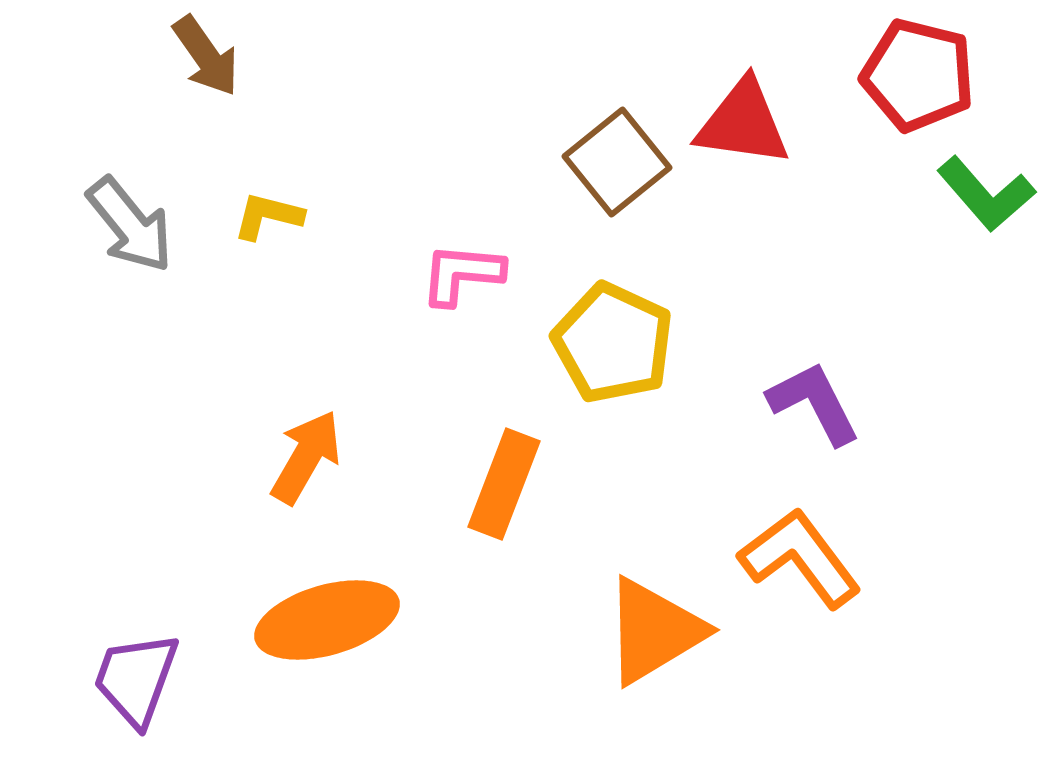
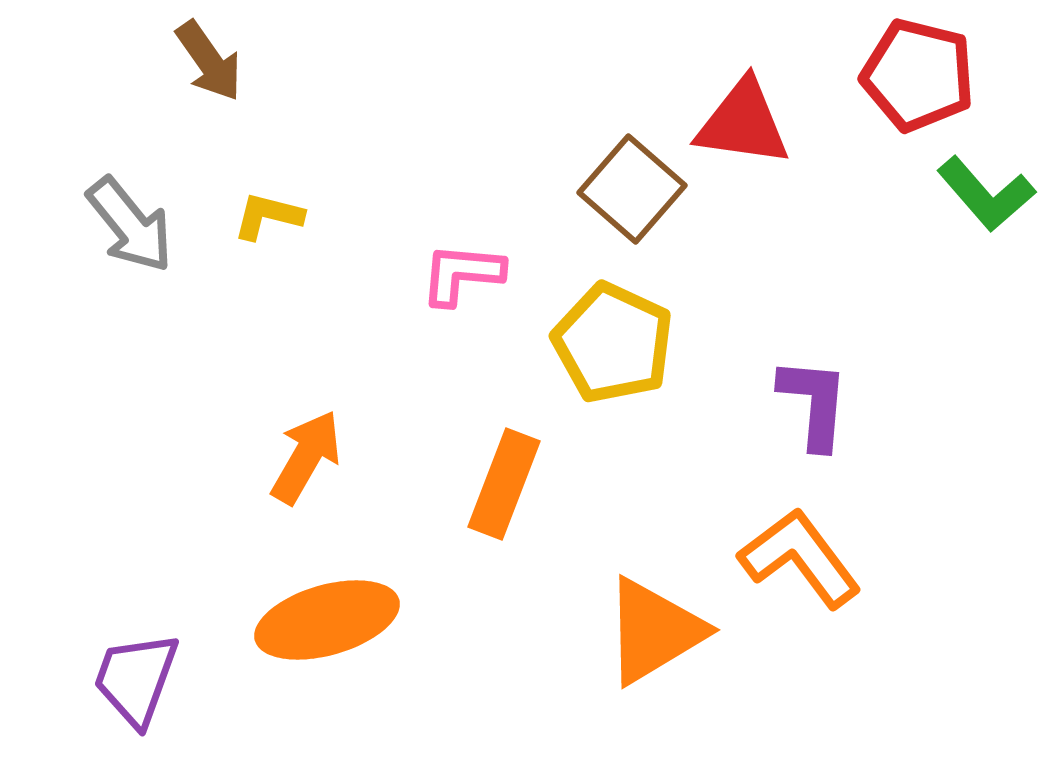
brown arrow: moved 3 px right, 5 px down
brown square: moved 15 px right, 27 px down; rotated 10 degrees counterclockwise
purple L-shape: rotated 32 degrees clockwise
